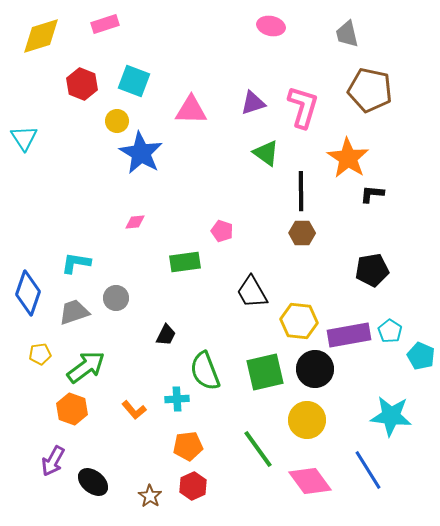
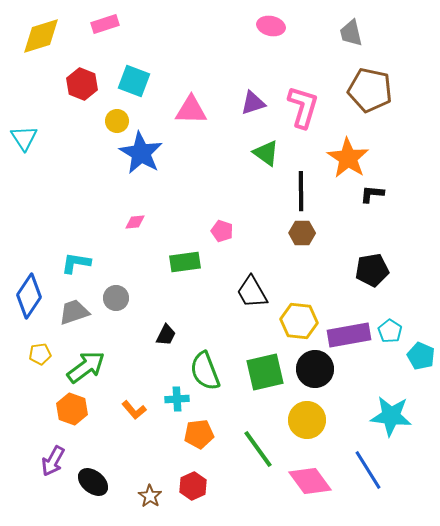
gray trapezoid at (347, 34): moved 4 px right, 1 px up
blue diamond at (28, 293): moved 1 px right, 3 px down; rotated 15 degrees clockwise
orange pentagon at (188, 446): moved 11 px right, 12 px up
